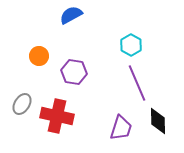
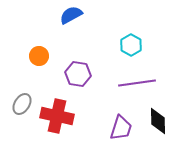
purple hexagon: moved 4 px right, 2 px down
purple line: rotated 75 degrees counterclockwise
